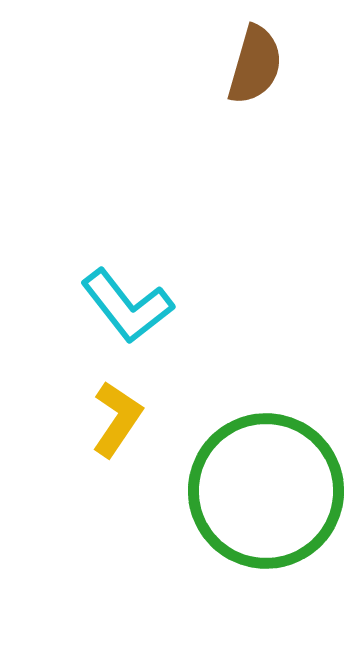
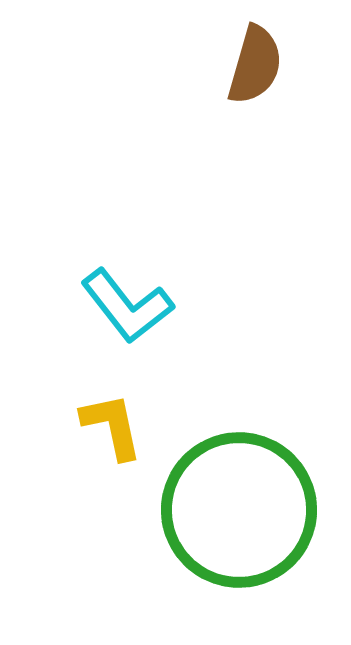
yellow L-shape: moved 5 px left, 7 px down; rotated 46 degrees counterclockwise
green circle: moved 27 px left, 19 px down
